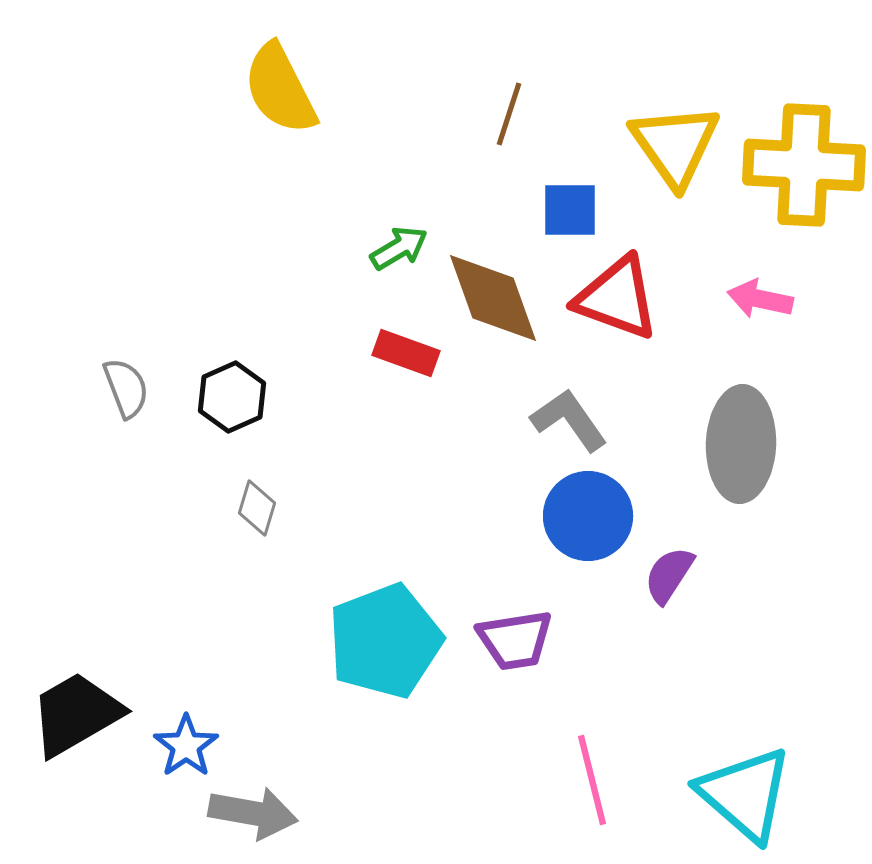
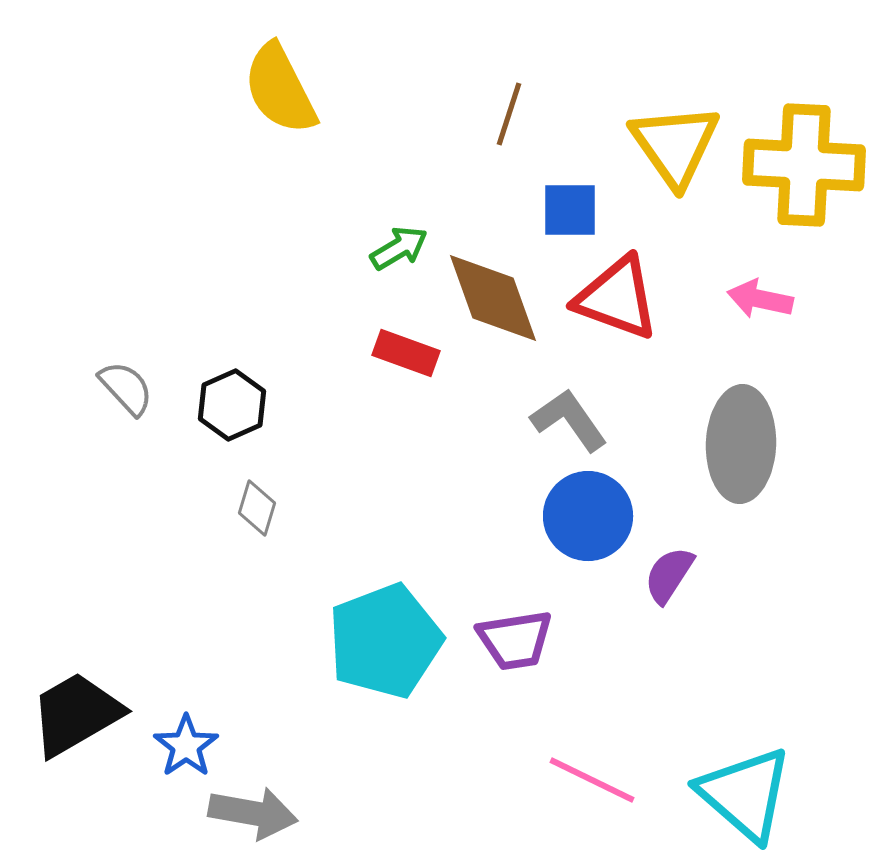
gray semicircle: rotated 22 degrees counterclockwise
black hexagon: moved 8 px down
pink line: rotated 50 degrees counterclockwise
